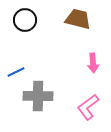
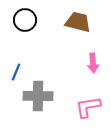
brown trapezoid: moved 3 px down
blue line: rotated 42 degrees counterclockwise
pink L-shape: rotated 28 degrees clockwise
